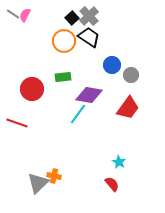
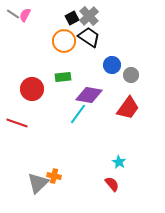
black square: rotated 16 degrees clockwise
